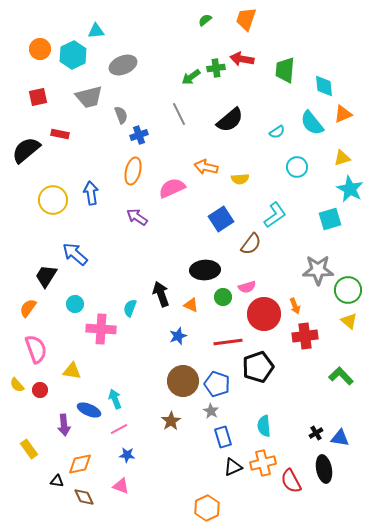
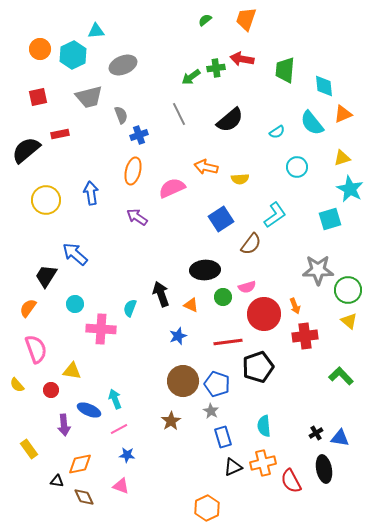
red rectangle at (60, 134): rotated 24 degrees counterclockwise
yellow circle at (53, 200): moved 7 px left
red circle at (40, 390): moved 11 px right
